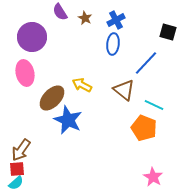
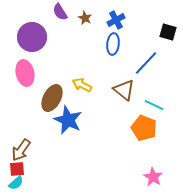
brown ellipse: rotated 16 degrees counterclockwise
